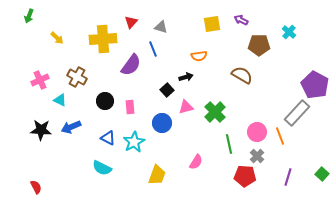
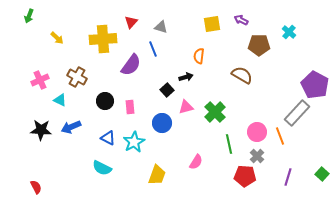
orange semicircle: rotated 105 degrees clockwise
